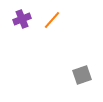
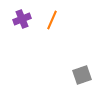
orange line: rotated 18 degrees counterclockwise
